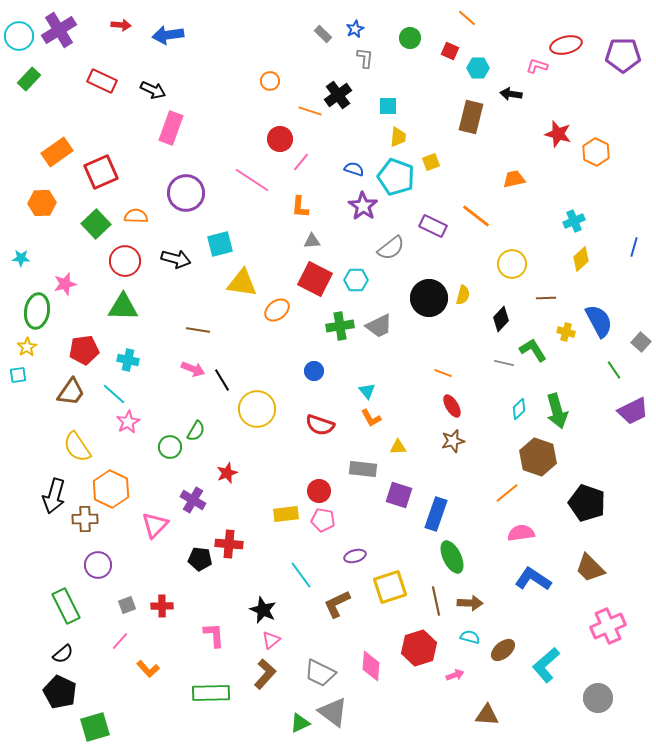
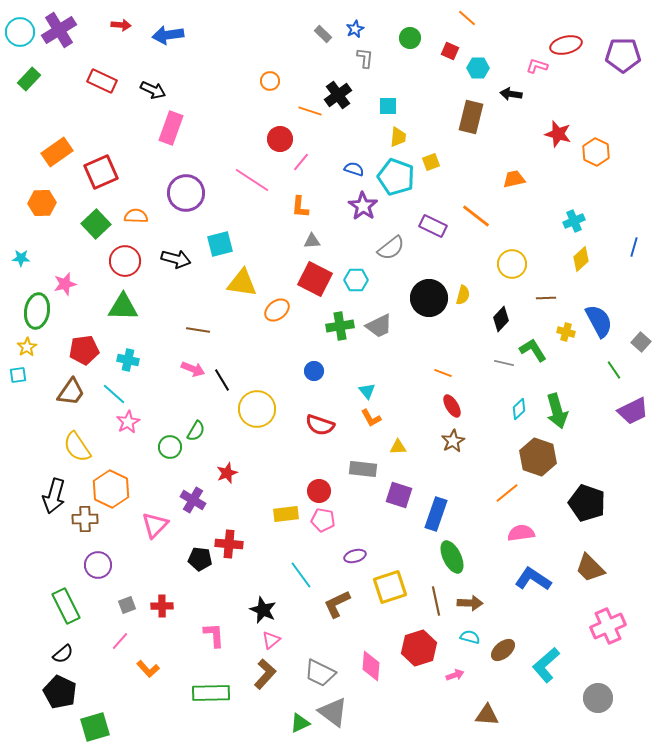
cyan circle at (19, 36): moved 1 px right, 4 px up
brown star at (453, 441): rotated 15 degrees counterclockwise
